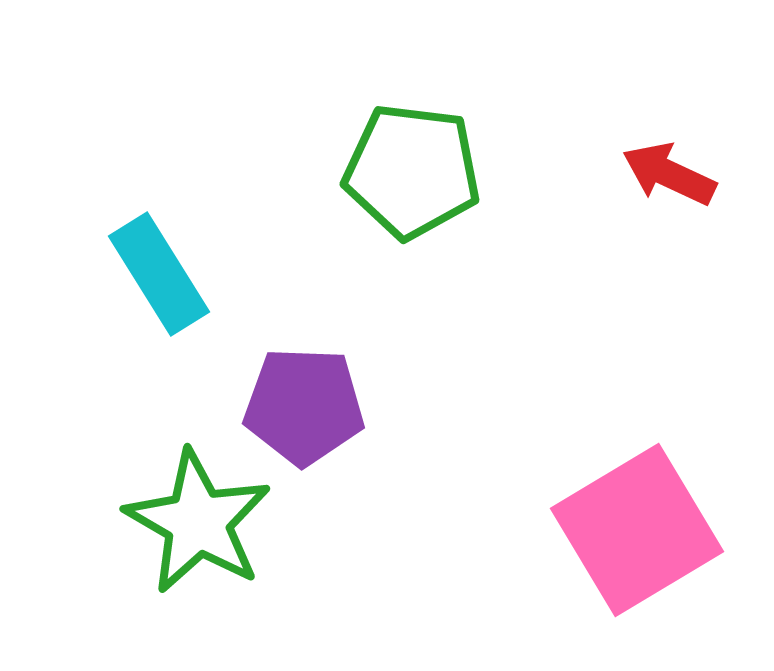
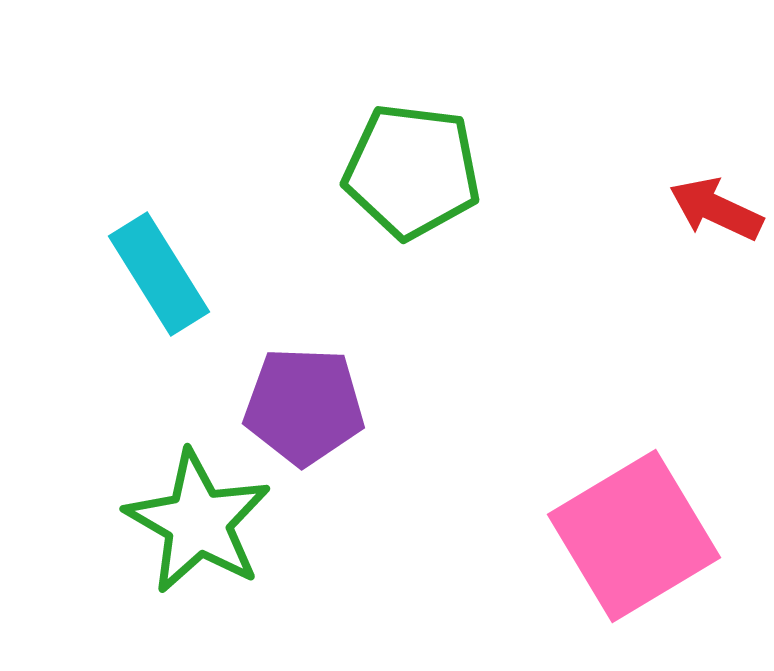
red arrow: moved 47 px right, 35 px down
pink square: moved 3 px left, 6 px down
